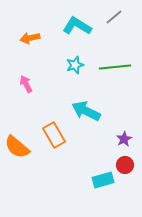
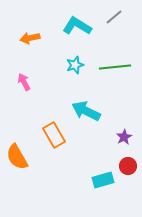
pink arrow: moved 2 px left, 2 px up
purple star: moved 2 px up
orange semicircle: moved 10 px down; rotated 20 degrees clockwise
red circle: moved 3 px right, 1 px down
